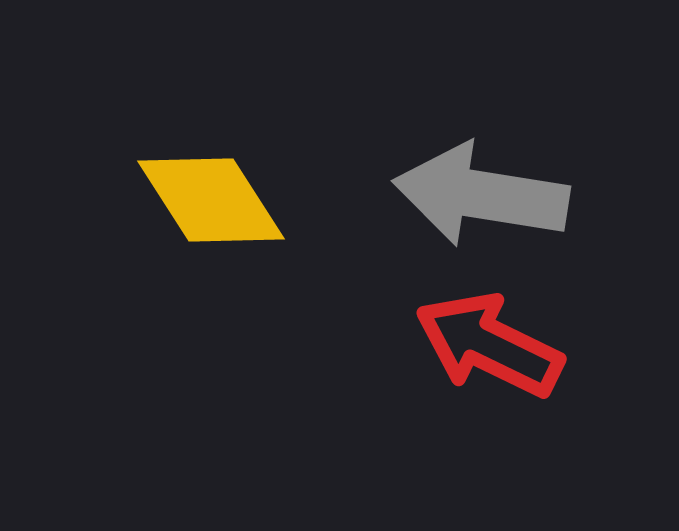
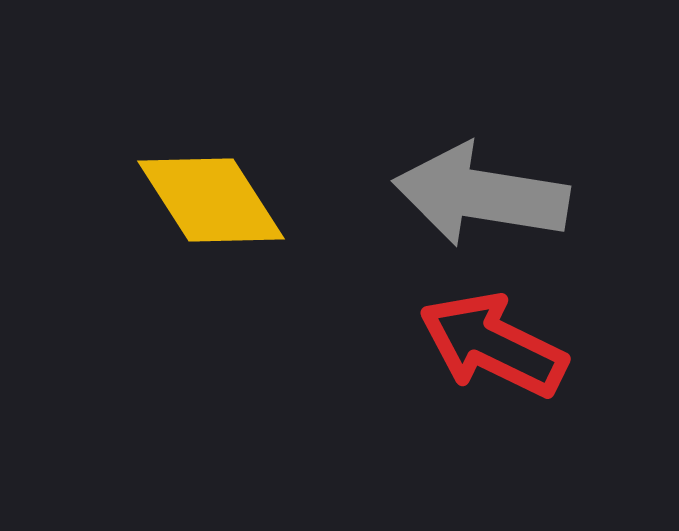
red arrow: moved 4 px right
